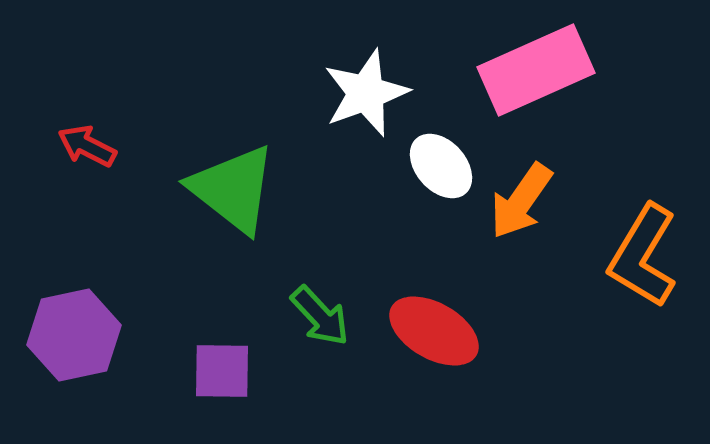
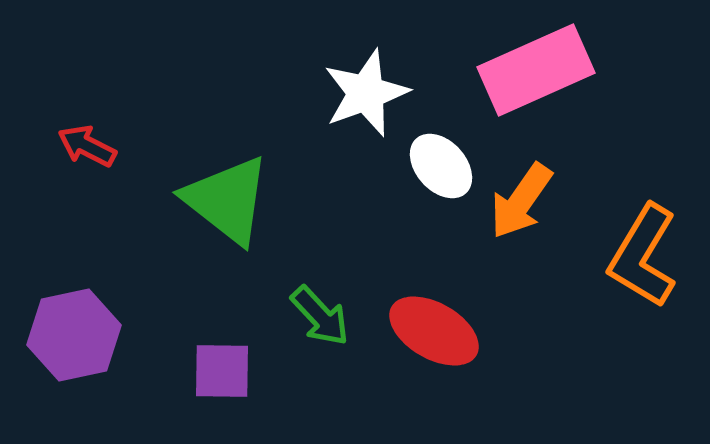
green triangle: moved 6 px left, 11 px down
